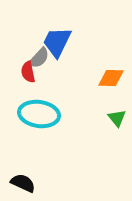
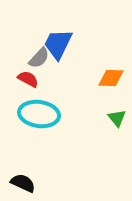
blue trapezoid: moved 1 px right, 2 px down
red semicircle: moved 7 px down; rotated 130 degrees clockwise
